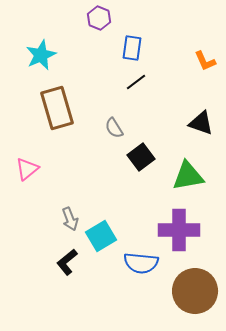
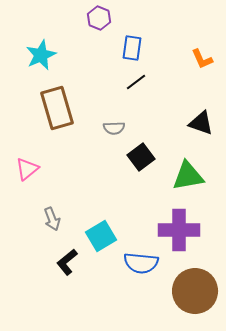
orange L-shape: moved 3 px left, 2 px up
gray semicircle: rotated 60 degrees counterclockwise
gray arrow: moved 18 px left
